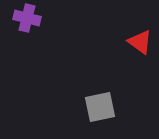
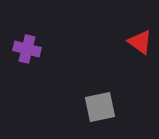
purple cross: moved 31 px down
